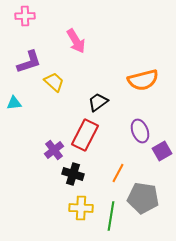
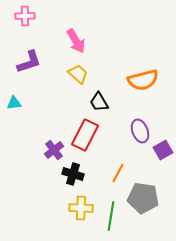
yellow trapezoid: moved 24 px right, 8 px up
black trapezoid: moved 1 px right; rotated 85 degrees counterclockwise
purple square: moved 1 px right, 1 px up
